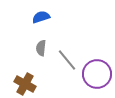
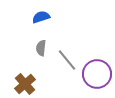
brown cross: rotated 20 degrees clockwise
